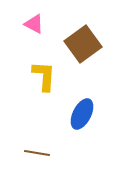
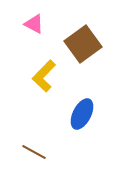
yellow L-shape: rotated 140 degrees counterclockwise
brown line: moved 3 px left, 1 px up; rotated 20 degrees clockwise
